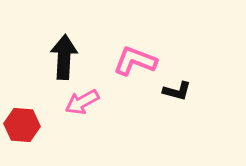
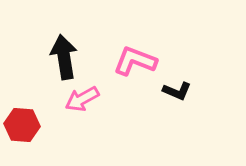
black arrow: rotated 12 degrees counterclockwise
black L-shape: rotated 8 degrees clockwise
pink arrow: moved 3 px up
